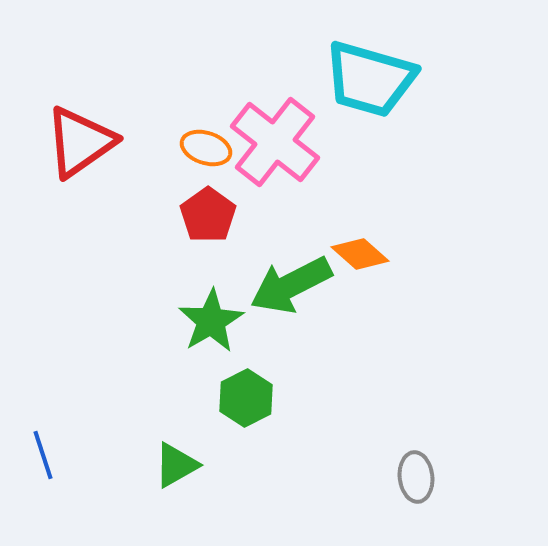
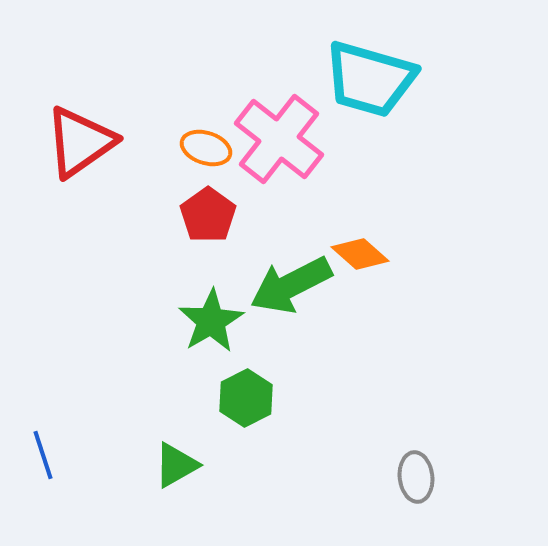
pink cross: moved 4 px right, 3 px up
